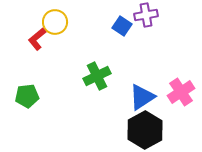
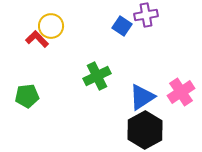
yellow circle: moved 4 px left, 4 px down
red L-shape: rotated 85 degrees clockwise
